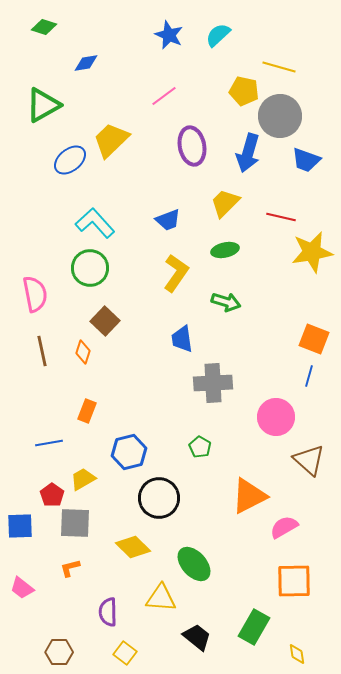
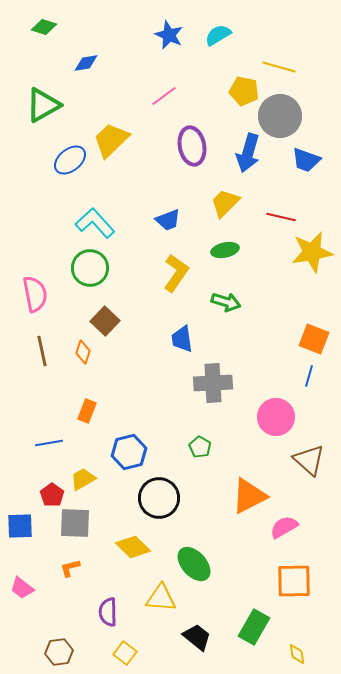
cyan semicircle at (218, 35): rotated 12 degrees clockwise
brown hexagon at (59, 652): rotated 8 degrees counterclockwise
